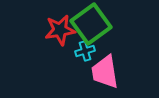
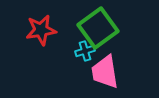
green square: moved 7 px right, 4 px down
red star: moved 19 px left
